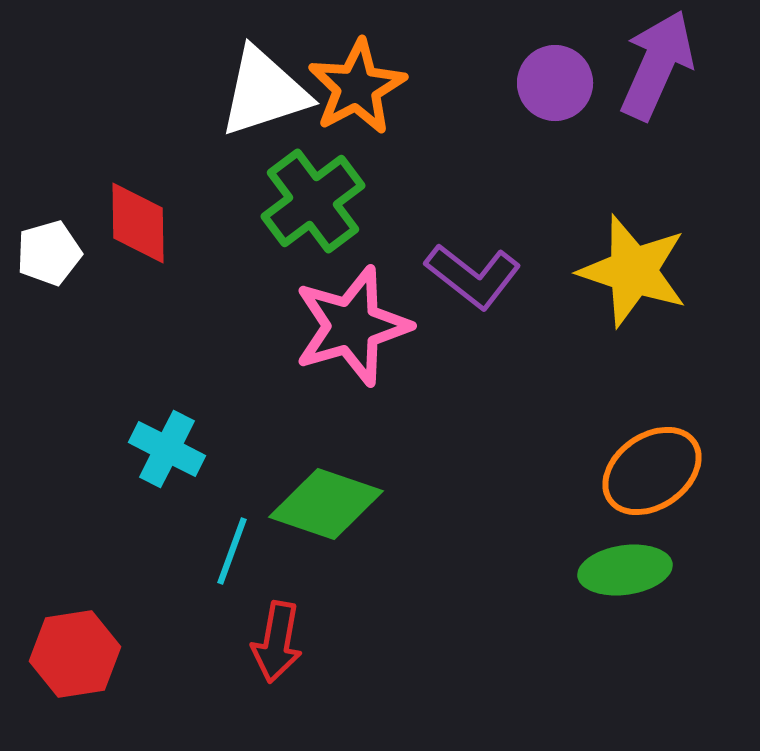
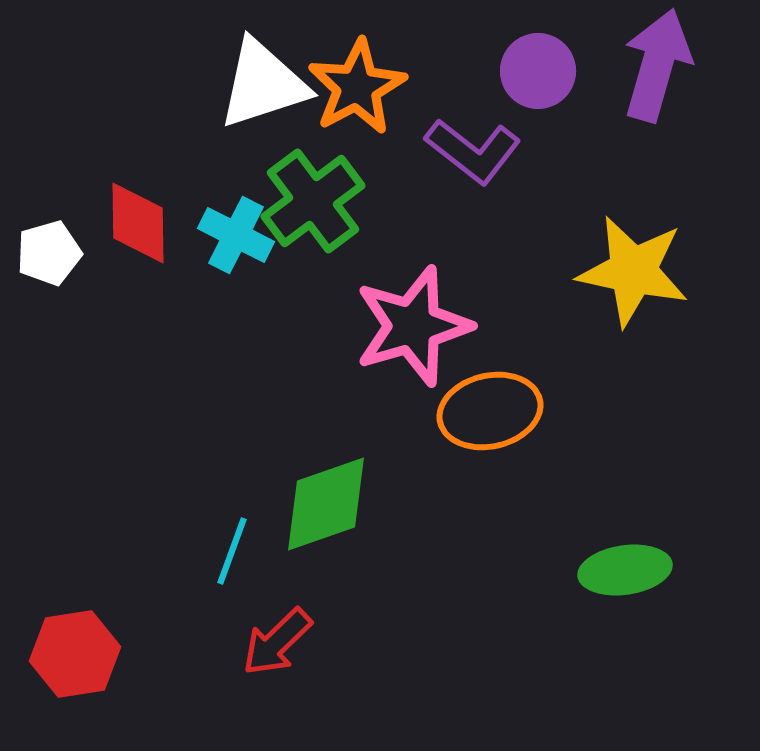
purple arrow: rotated 8 degrees counterclockwise
purple circle: moved 17 px left, 12 px up
white triangle: moved 1 px left, 8 px up
yellow star: rotated 6 degrees counterclockwise
purple L-shape: moved 125 px up
pink star: moved 61 px right
cyan cross: moved 69 px right, 214 px up
orange ellipse: moved 162 px left, 60 px up; rotated 22 degrees clockwise
green diamond: rotated 38 degrees counterclockwise
red arrow: rotated 36 degrees clockwise
